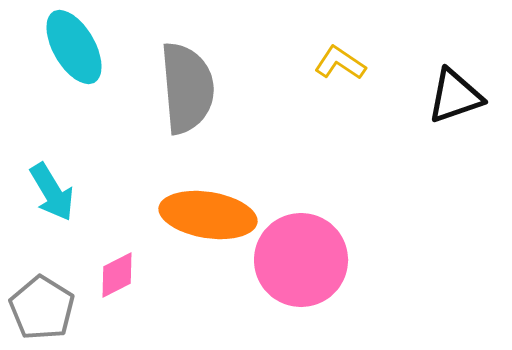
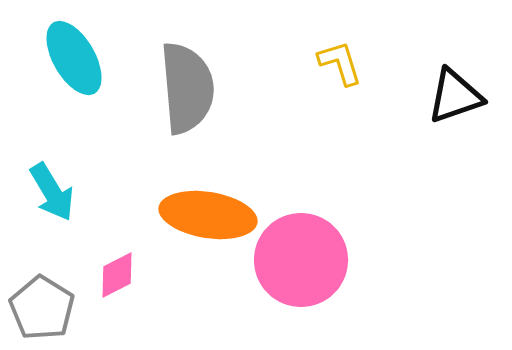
cyan ellipse: moved 11 px down
yellow L-shape: rotated 39 degrees clockwise
